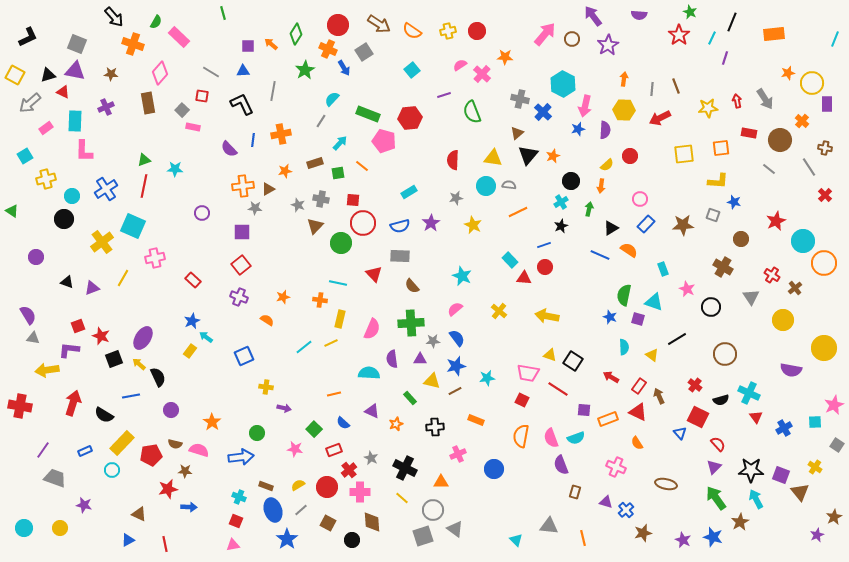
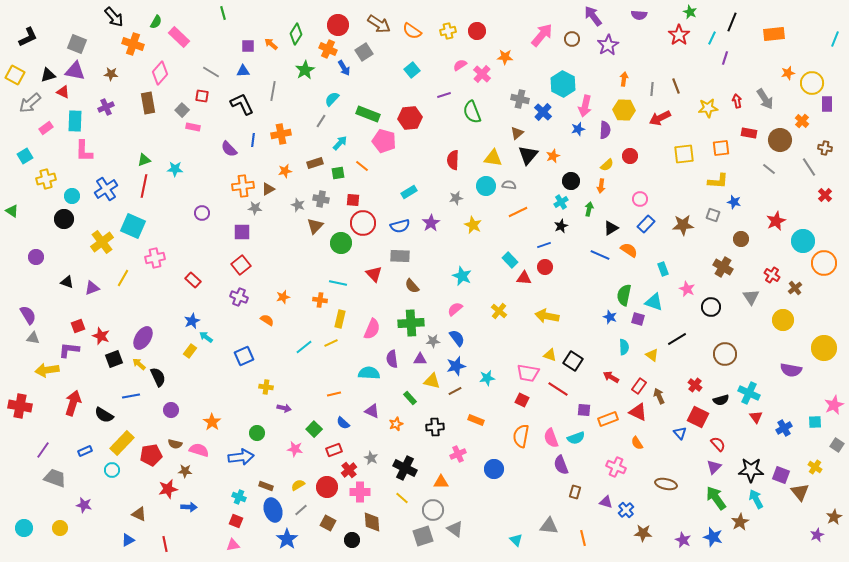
pink arrow at (545, 34): moved 3 px left, 1 px down
brown star at (643, 533): rotated 18 degrees clockwise
